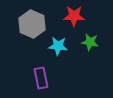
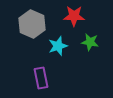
cyan star: rotated 24 degrees counterclockwise
